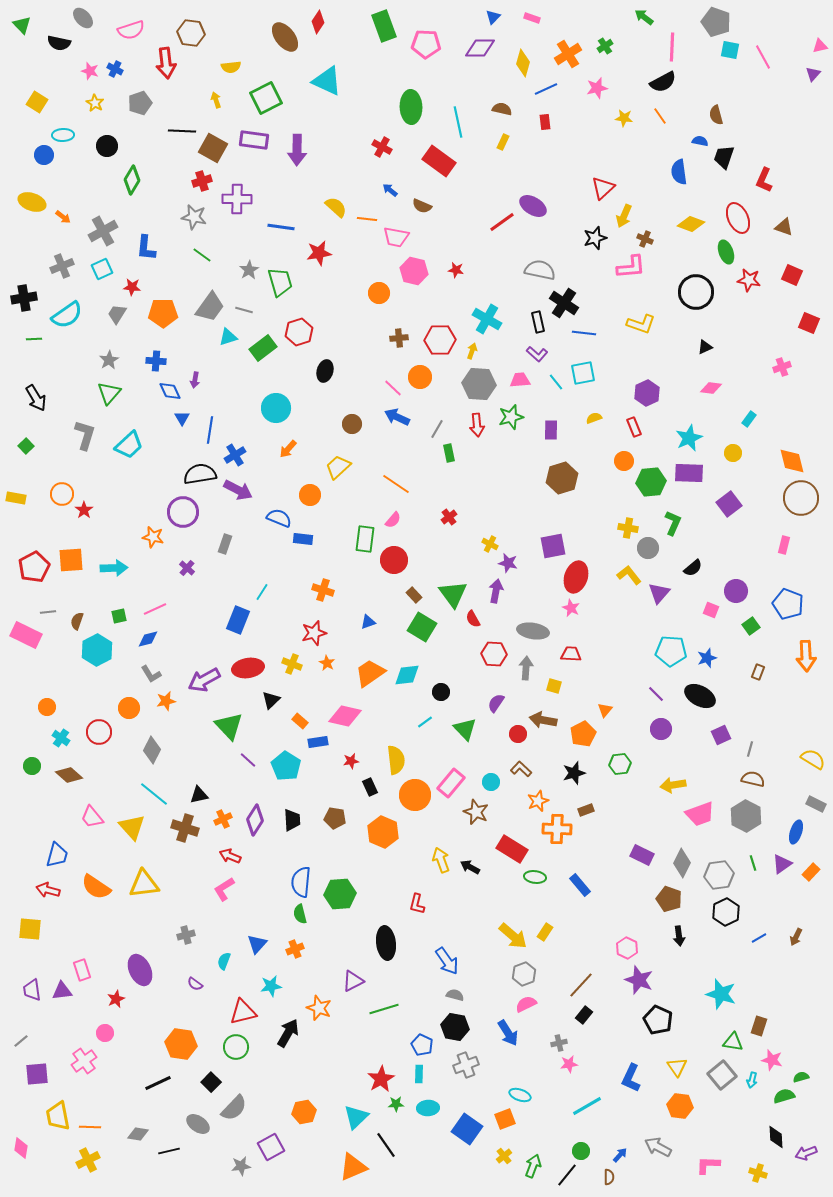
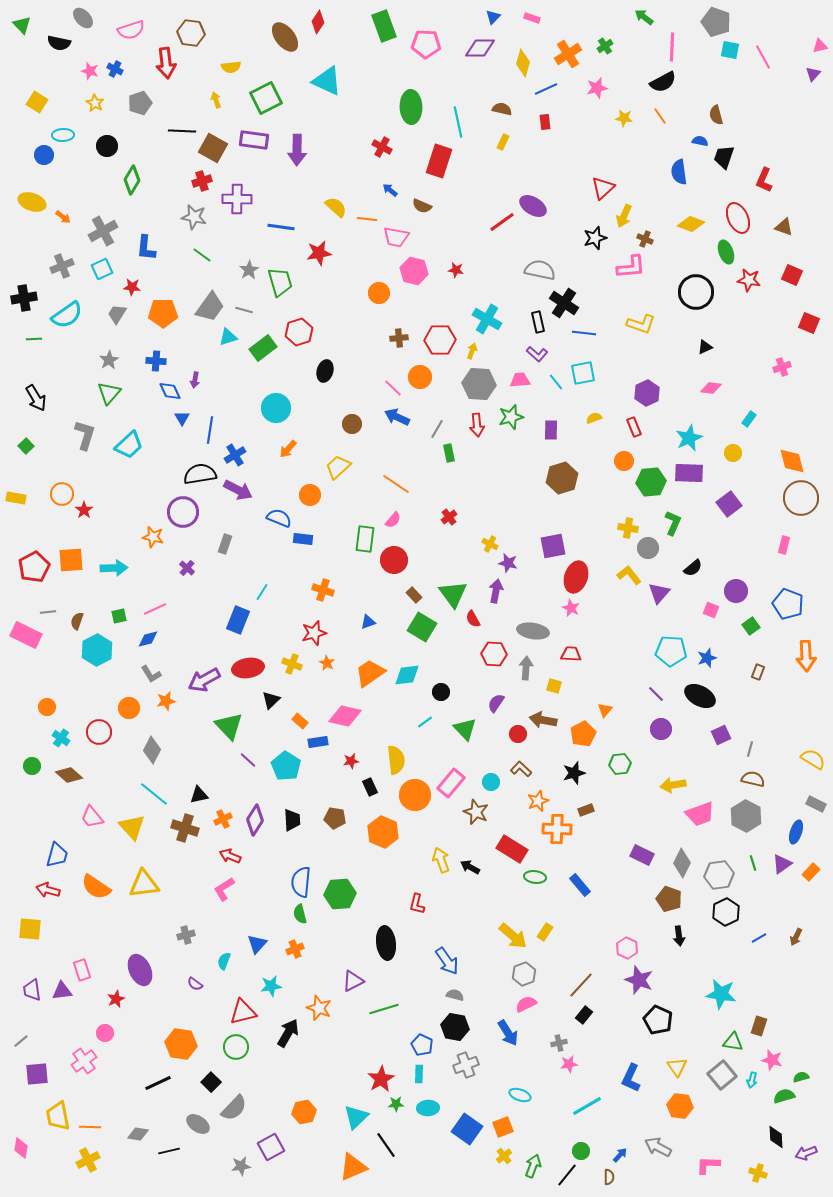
red rectangle at (439, 161): rotated 72 degrees clockwise
cyan star at (721, 994): rotated 8 degrees counterclockwise
orange square at (505, 1119): moved 2 px left, 8 px down
